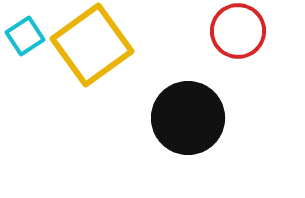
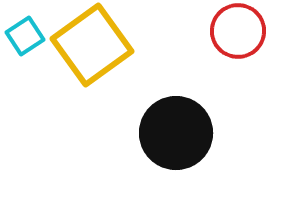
black circle: moved 12 px left, 15 px down
